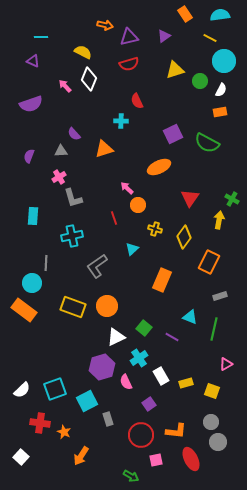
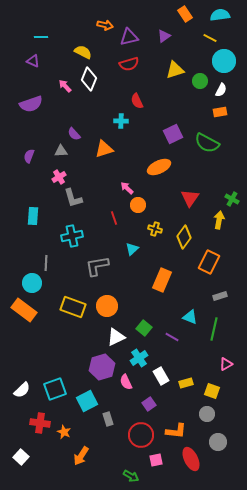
gray L-shape at (97, 266): rotated 25 degrees clockwise
gray circle at (211, 422): moved 4 px left, 8 px up
